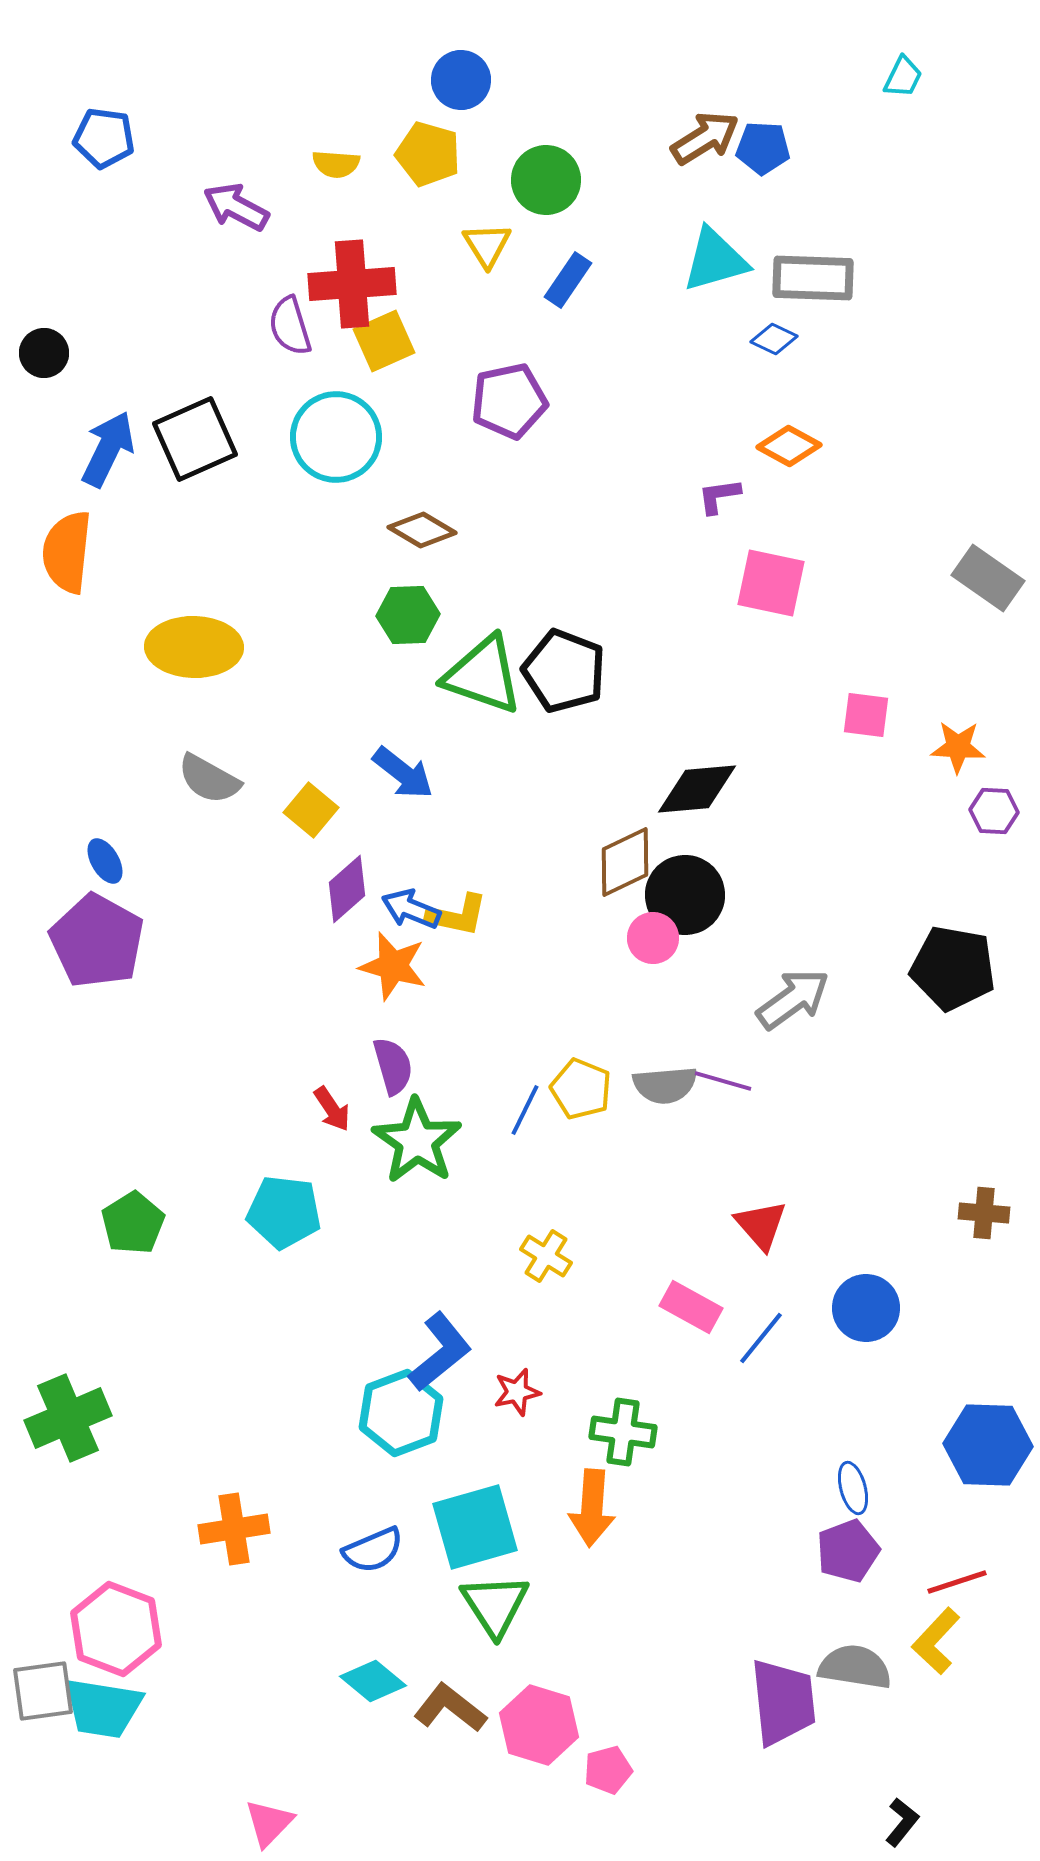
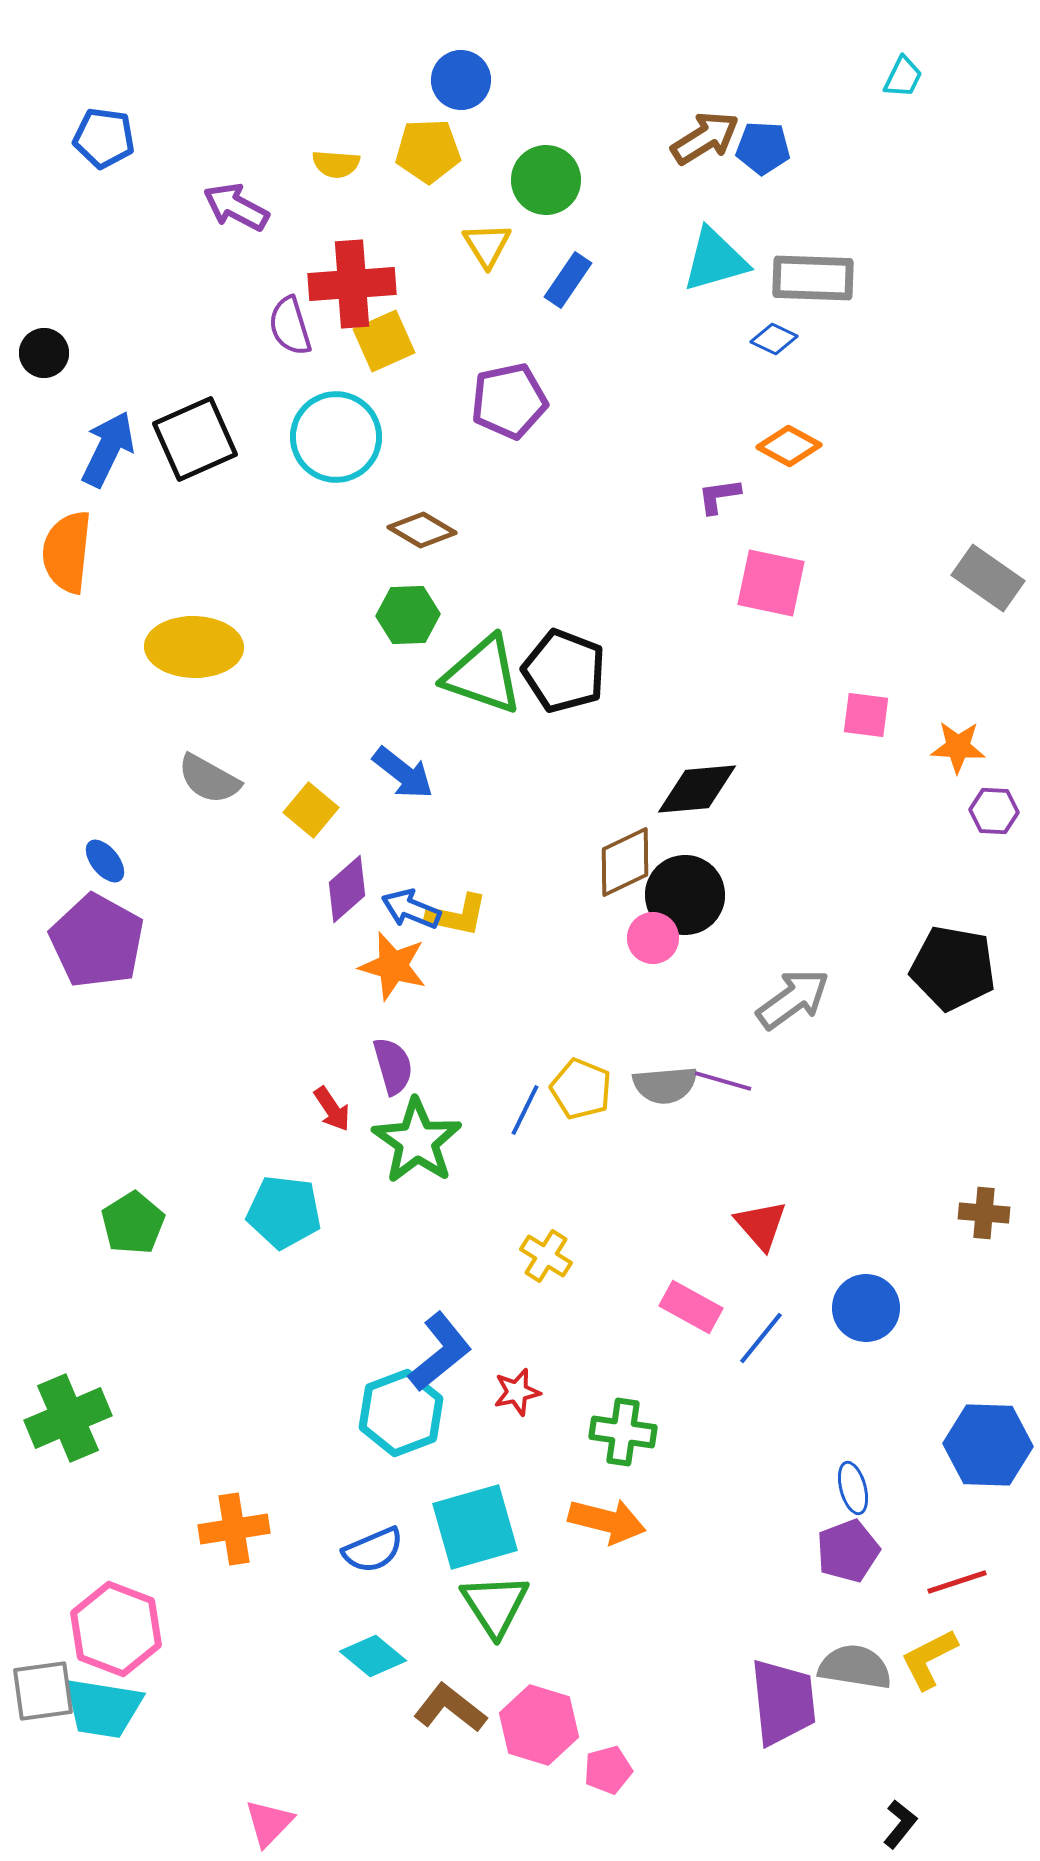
yellow pentagon at (428, 154): moved 3 px up; rotated 18 degrees counterclockwise
blue ellipse at (105, 861): rotated 9 degrees counterclockwise
orange arrow at (592, 1508): moved 15 px right, 13 px down; rotated 80 degrees counterclockwise
yellow L-shape at (936, 1641): moved 7 px left, 18 px down; rotated 20 degrees clockwise
cyan diamond at (373, 1681): moved 25 px up
black L-shape at (902, 1822): moved 2 px left, 2 px down
